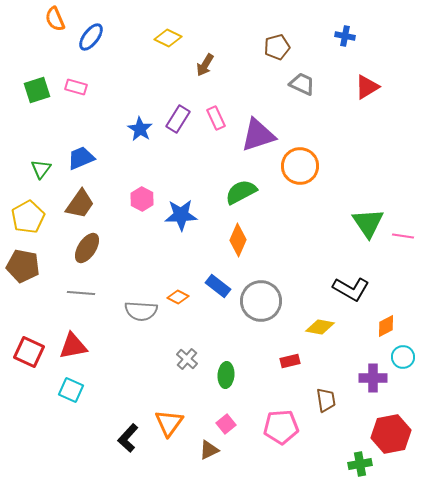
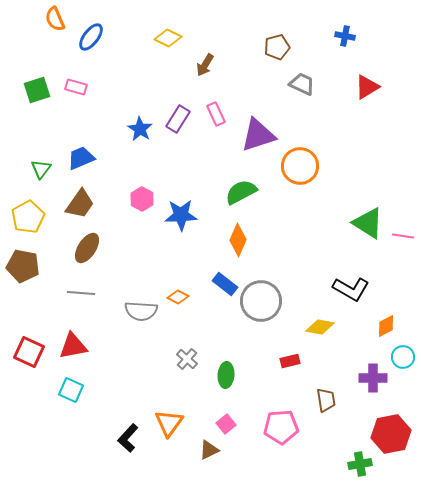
pink rectangle at (216, 118): moved 4 px up
green triangle at (368, 223): rotated 24 degrees counterclockwise
blue rectangle at (218, 286): moved 7 px right, 2 px up
